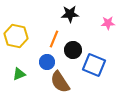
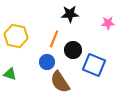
green triangle: moved 9 px left; rotated 40 degrees clockwise
